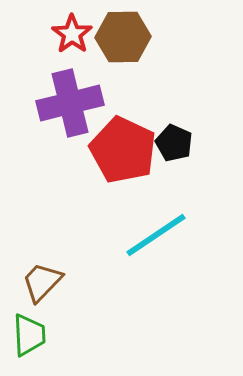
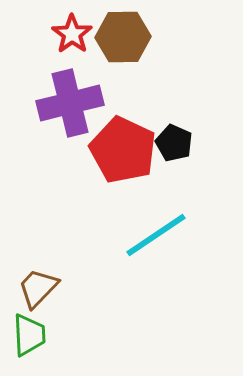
brown trapezoid: moved 4 px left, 6 px down
